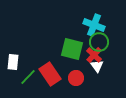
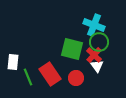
green line: rotated 66 degrees counterclockwise
